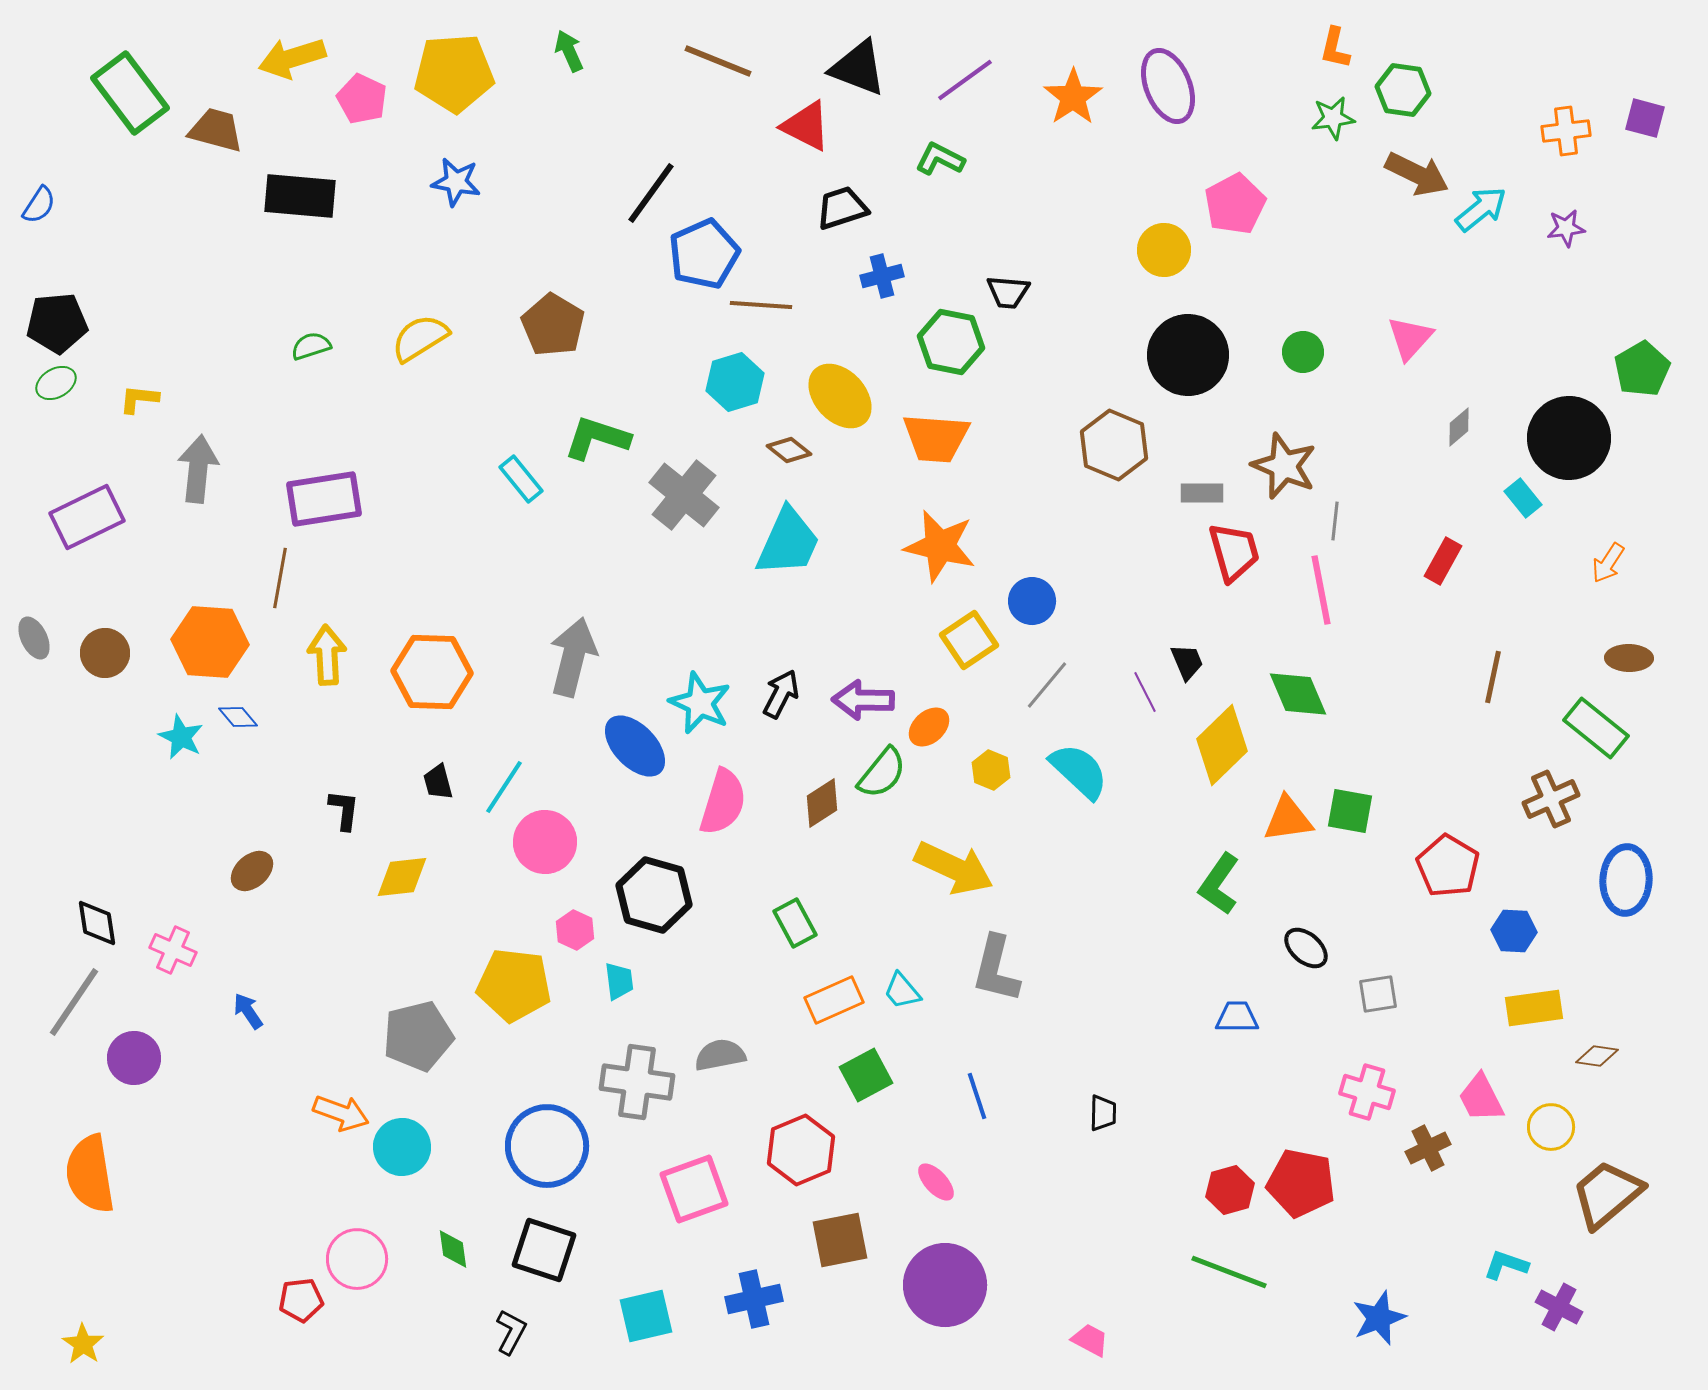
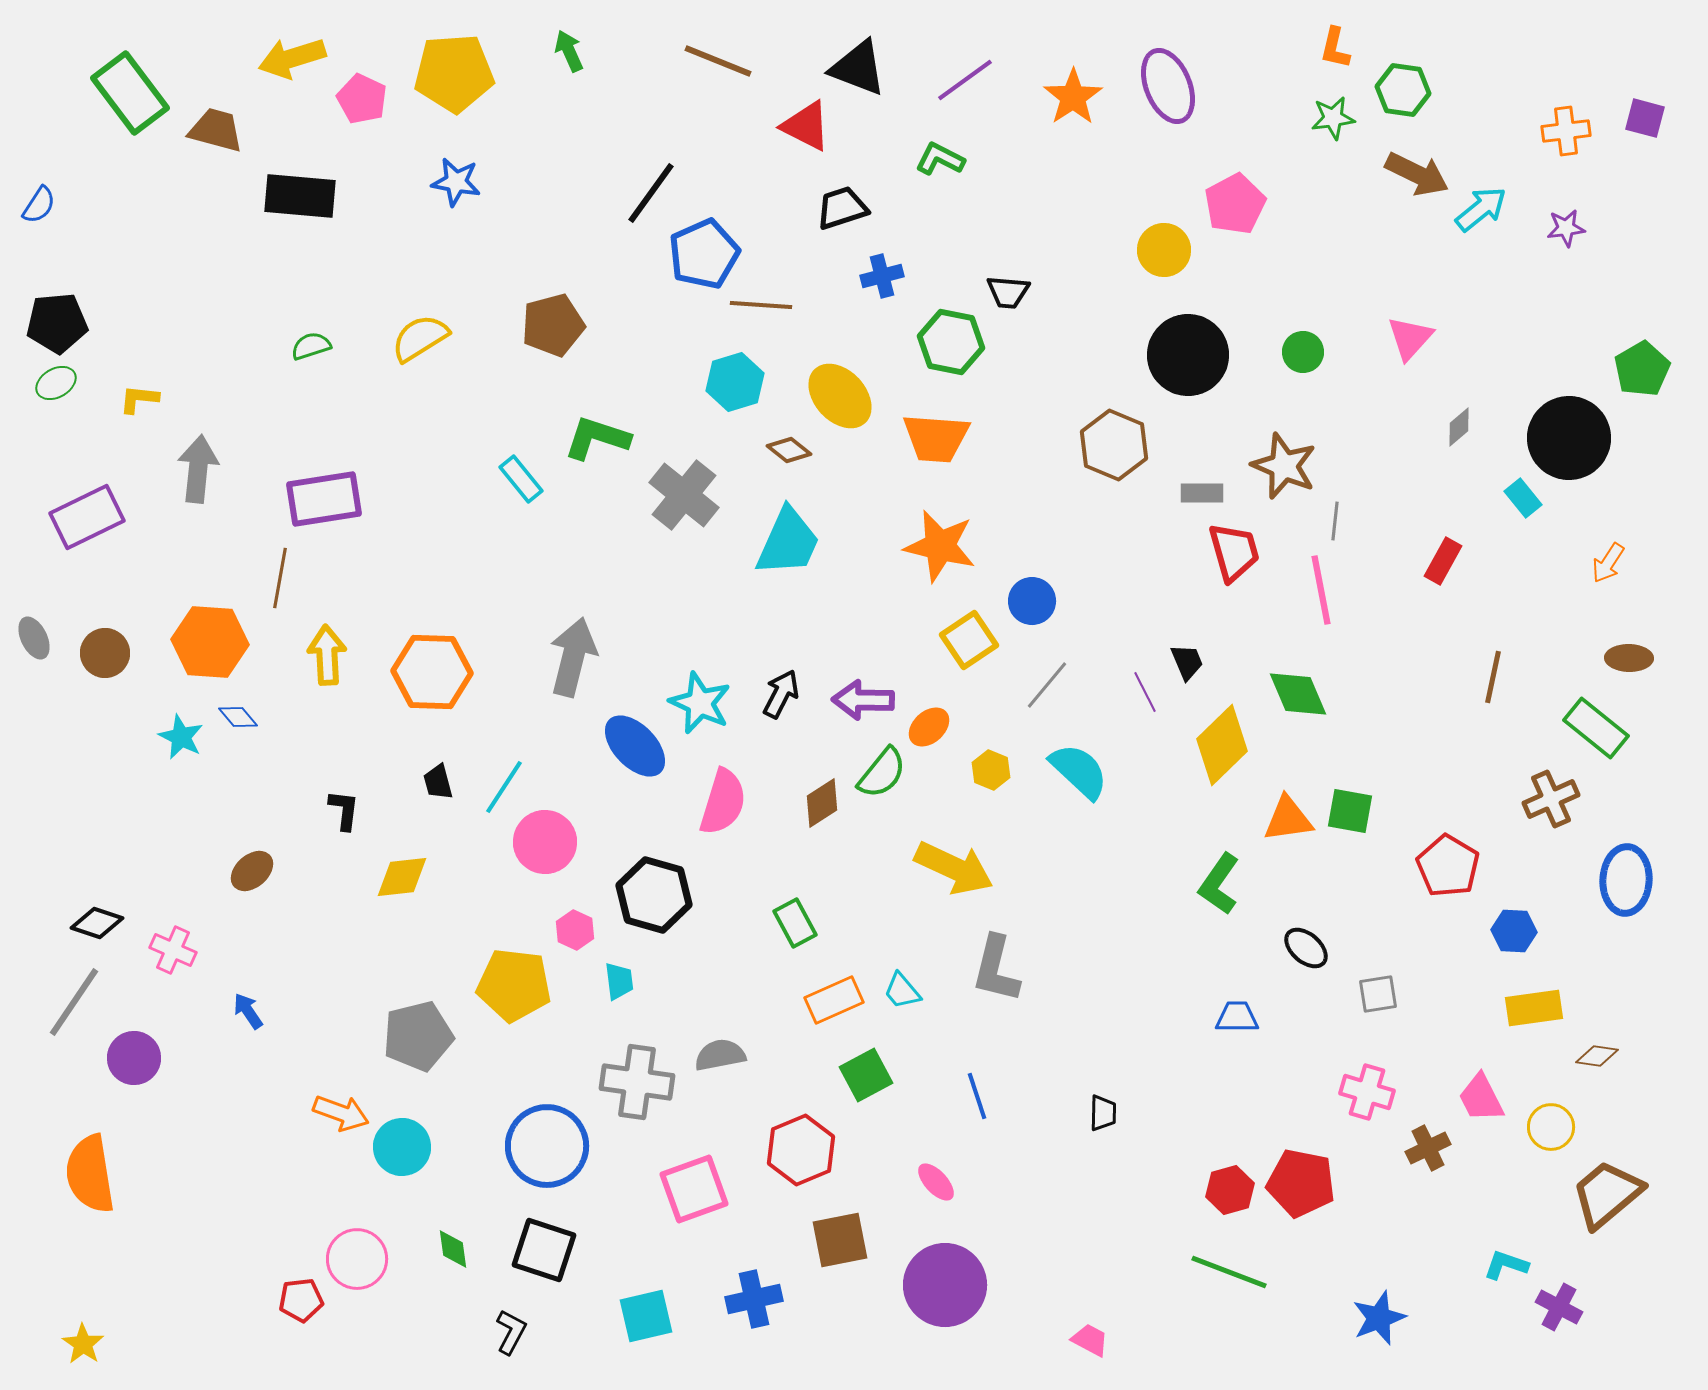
brown pentagon at (553, 325): rotated 26 degrees clockwise
black diamond at (97, 923): rotated 63 degrees counterclockwise
